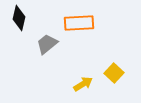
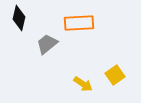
yellow square: moved 1 px right, 2 px down; rotated 12 degrees clockwise
yellow arrow: rotated 66 degrees clockwise
